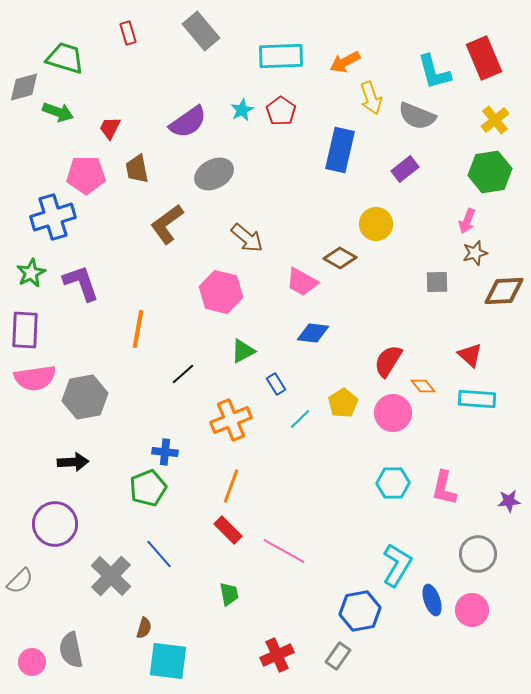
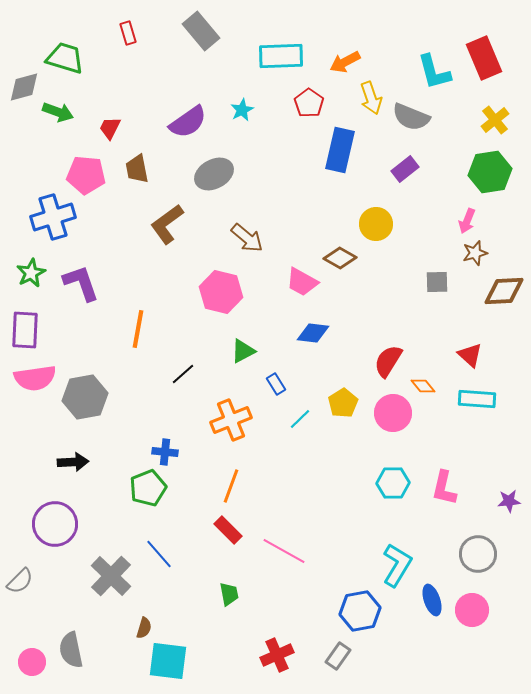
red pentagon at (281, 111): moved 28 px right, 8 px up
gray semicircle at (417, 116): moved 6 px left, 1 px down
pink pentagon at (86, 175): rotated 6 degrees clockwise
